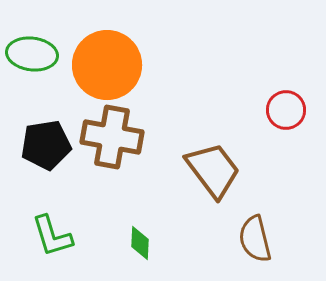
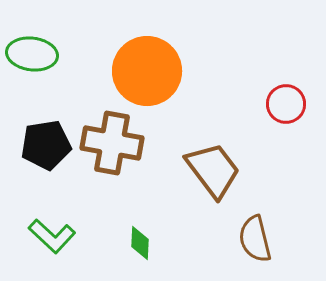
orange circle: moved 40 px right, 6 px down
red circle: moved 6 px up
brown cross: moved 6 px down
green L-shape: rotated 30 degrees counterclockwise
